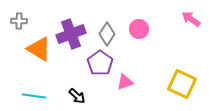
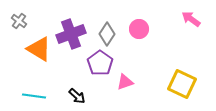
gray cross: rotated 35 degrees clockwise
